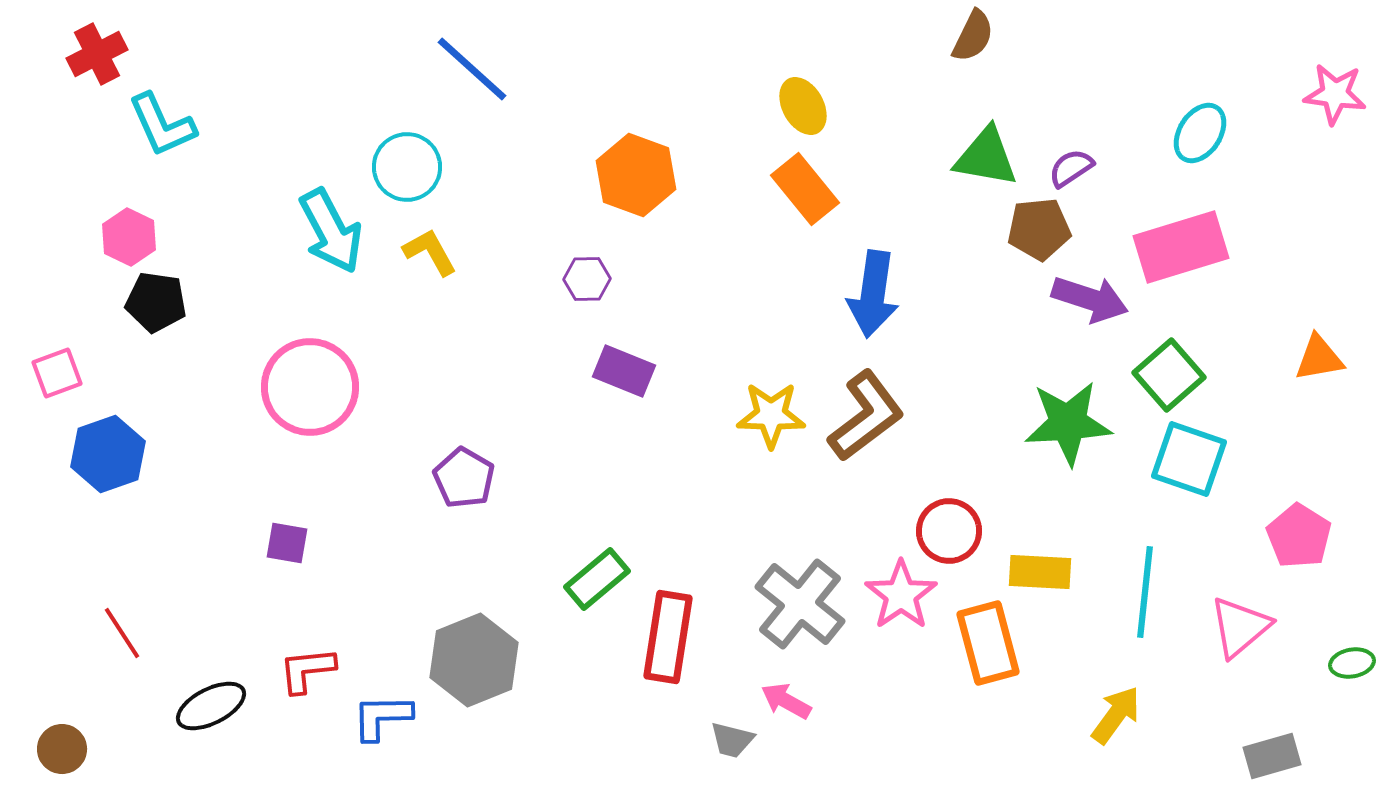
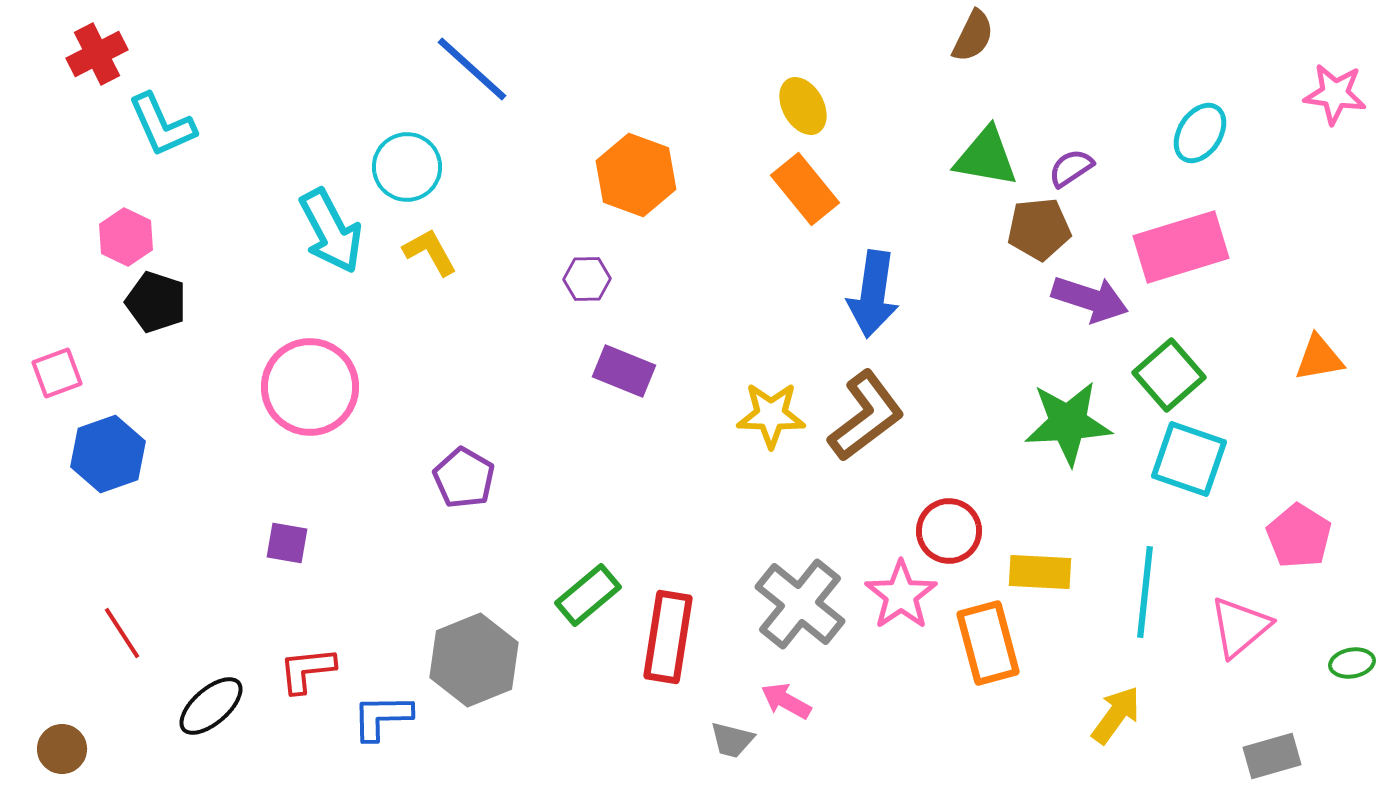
pink hexagon at (129, 237): moved 3 px left
black pentagon at (156, 302): rotated 10 degrees clockwise
green rectangle at (597, 579): moved 9 px left, 16 px down
black ellipse at (211, 706): rotated 14 degrees counterclockwise
